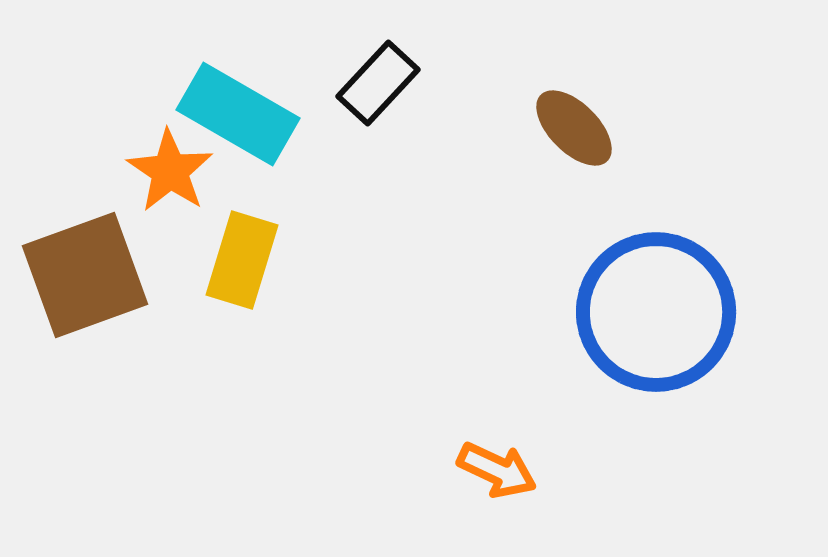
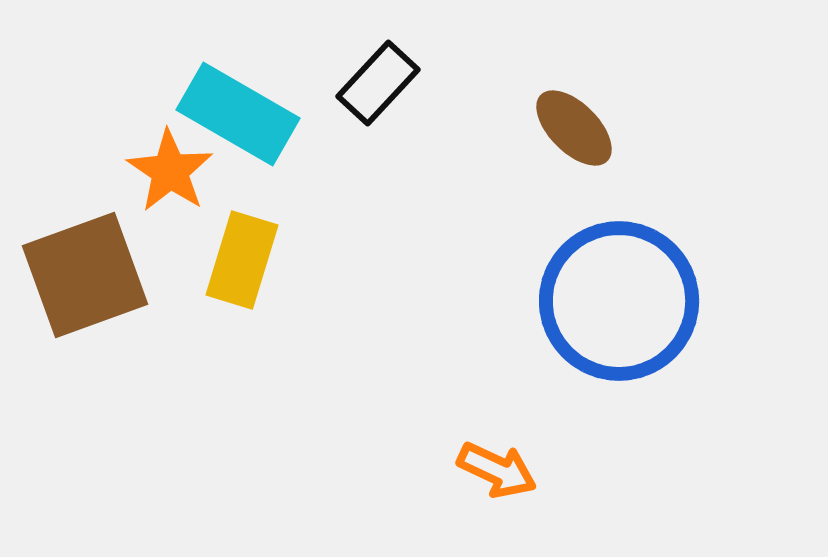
blue circle: moved 37 px left, 11 px up
